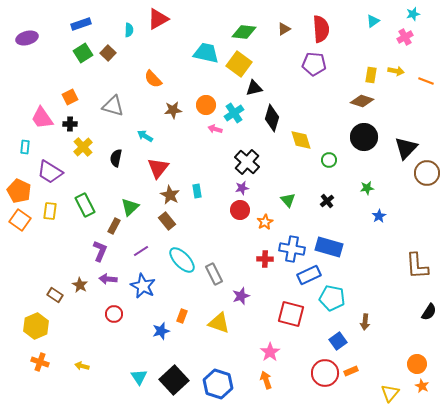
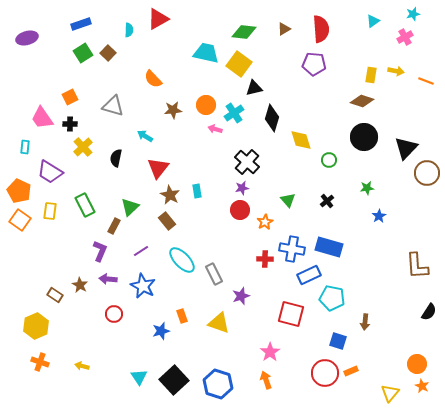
orange rectangle at (182, 316): rotated 40 degrees counterclockwise
blue square at (338, 341): rotated 36 degrees counterclockwise
